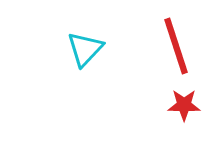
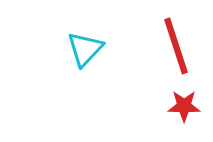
red star: moved 1 px down
